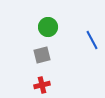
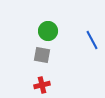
green circle: moved 4 px down
gray square: rotated 24 degrees clockwise
